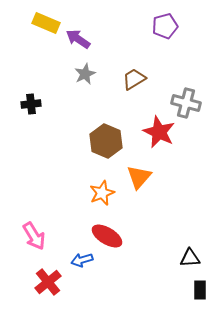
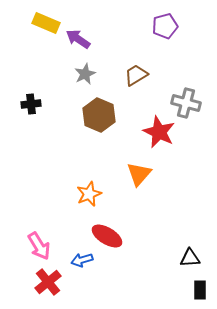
brown trapezoid: moved 2 px right, 4 px up
brown hexagon: moved 7 px left, 26 px up
orange triangle: moved 3 px up
orange star: moved 13 px left, 1 px down
pink arrow: moved 5 px right, 10 px down
